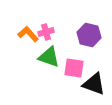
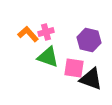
purple hexagon: moved 5 px down
green triangle: moved 1 px left
black triangle: moved 3 px left, 5 px up
